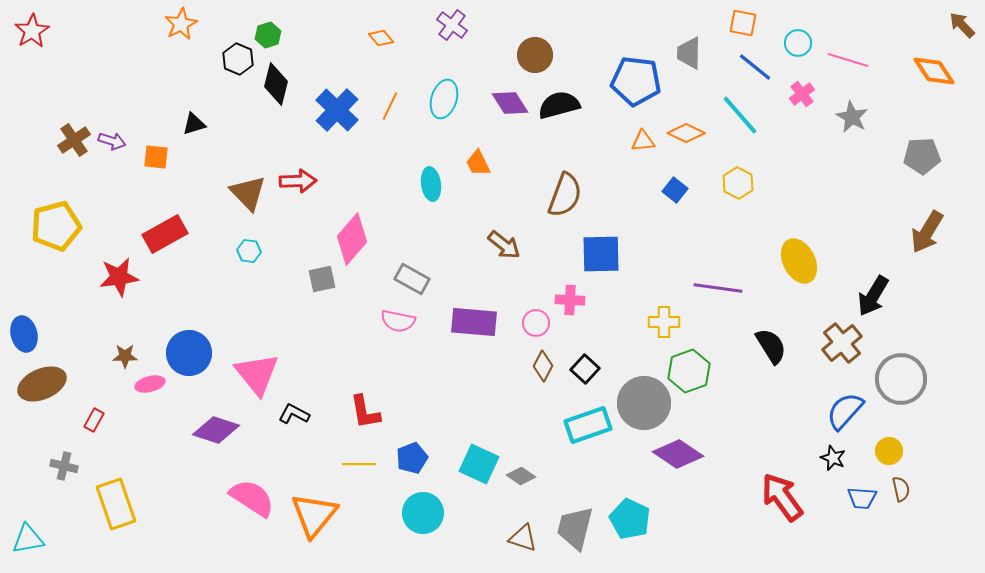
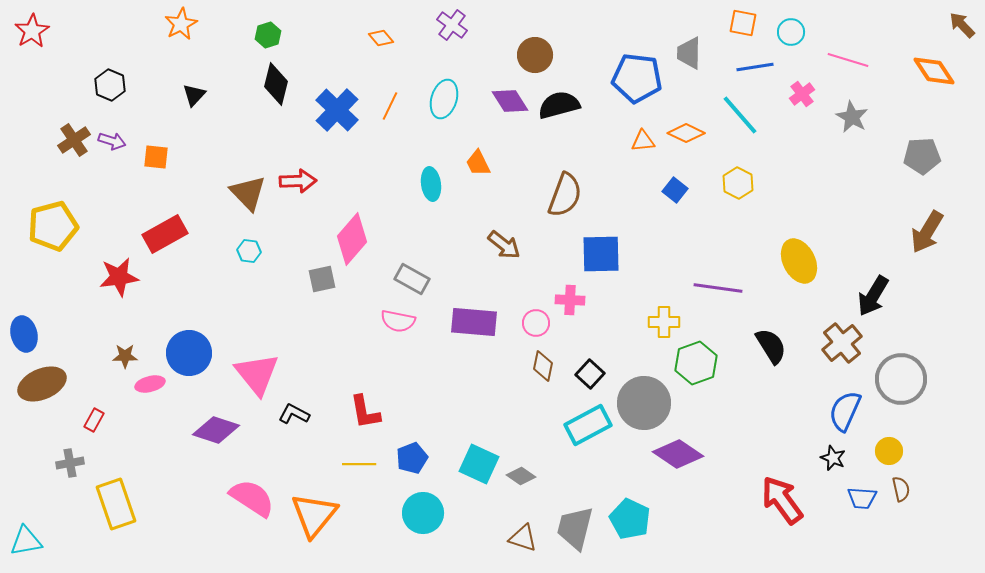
cyan circle at (798, 43): moved 7 px left, 11 px up
black hexagon at (238, 59): moved 128 px left, 26 px down
blue line at (755, 67): rotated 48 degrees counterclockwise
blue pentagon at (636, 81): moved 1 px right, 3 px up
purple diamond at (510, 103): moved 2 px up
black triangle at (194, 124): moved 29 px up; rotated 30 degrees counterclockwise
yellow pentagon at (56, 226): moved 3 px left
brown diamond at (543, 366): rotated 16 degrees counterclockwise
black square at (585, 369): moved 5 px right, 5 px down
green hexagon at (689, 371): moved 7 px right, 8 px up
blue semicircle at (845, 411): rotated 18 degrees counterclockwise
cyan rectangle at (588, 425): rotated 9 degrees counterclockwise
gray cross at (64, 466): moved 6 px right, 3 px up; rotated 24 degrees counterclockwise
red arrow at (782, 497): moved 3 px down
cyan triangle at (28, 539): moved 2 px left, 2 px down
